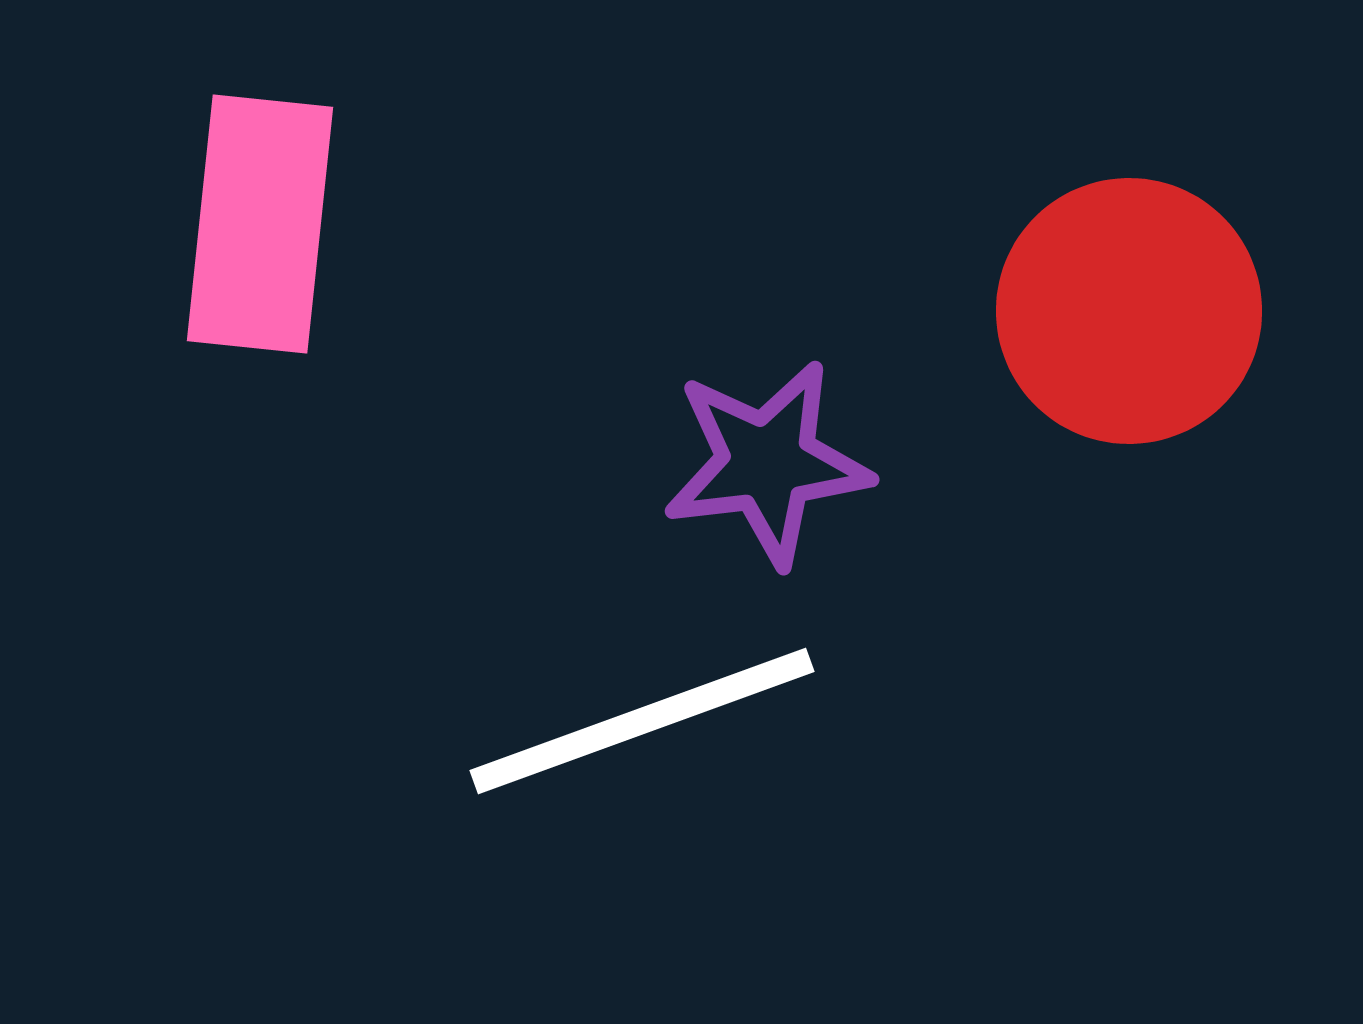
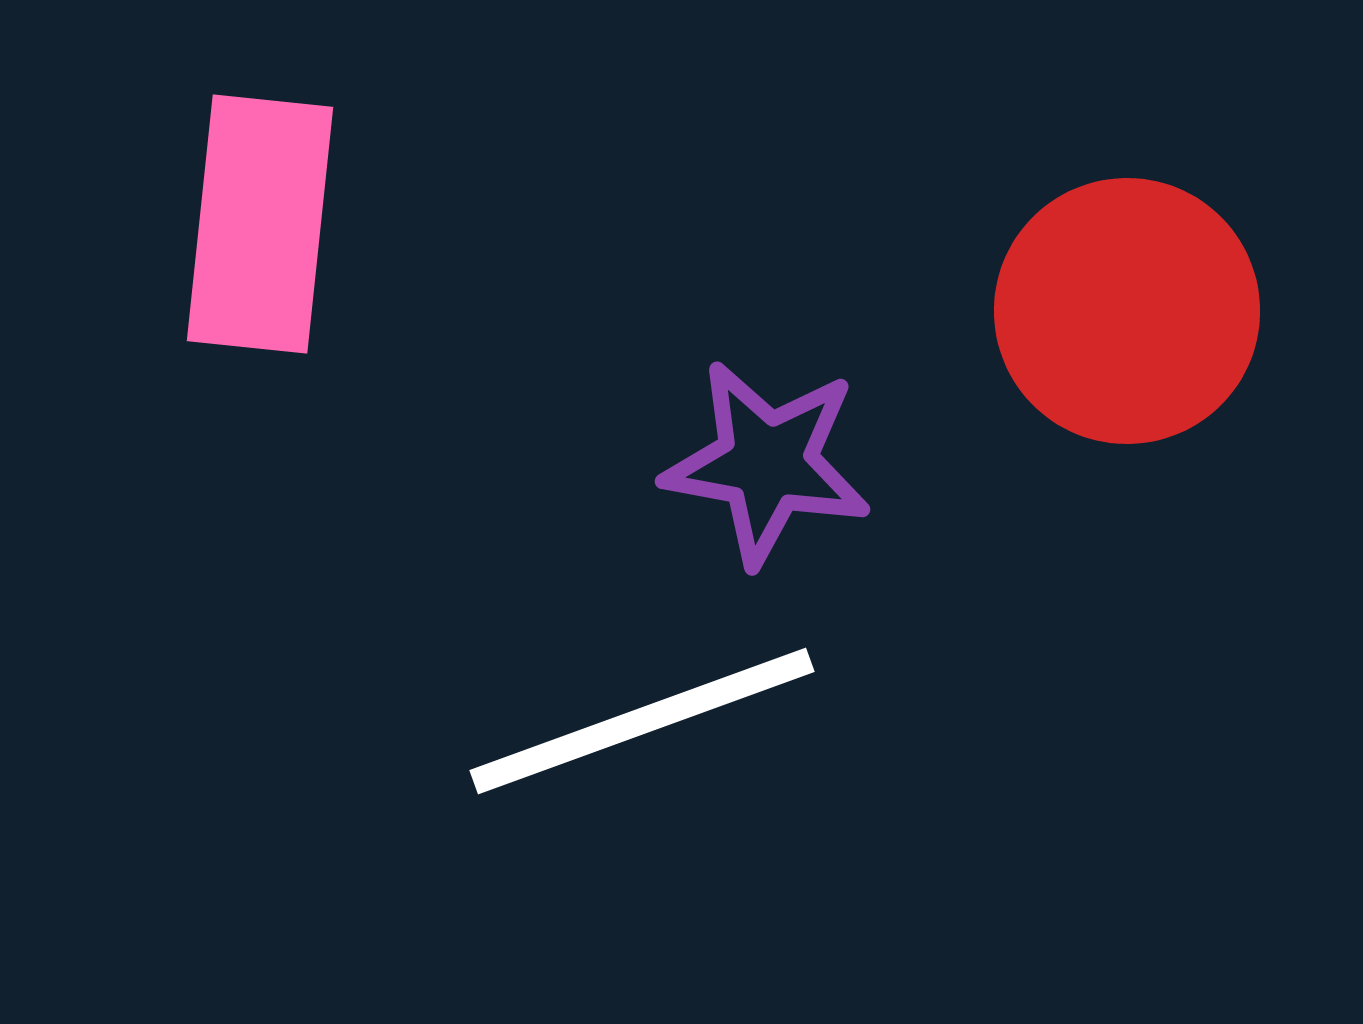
red circle: moved 2 px left
purple star: rotated 17 degrees clockwise
